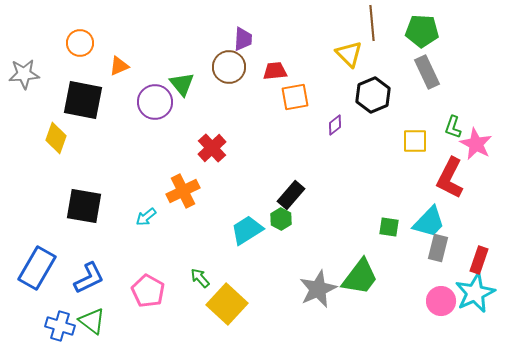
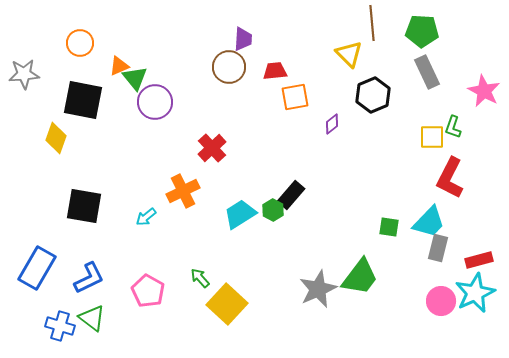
green triangle at (182, 84): moved 47 px left, 6 px up
purple diamond at (335, 125): moved 3 px left, 1 px up
yellow square at (415, 141): moved 17 px right, 4 px up
pink star at (476, 144): moved 8 px right, 53 px up
green hexagon at (281, 219): moved 8 px left, 9 px up
cyan trapezoid at (247, 230): moved 7 px left, 16 px up
red rectangle at (479, 260): rotated 56 degrees clockwise
green triangle at (92, 321): moved 3 px up
